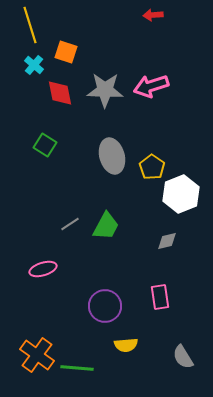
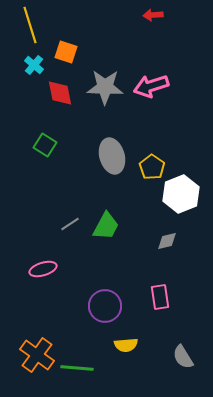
gray star: moved 3 px up
